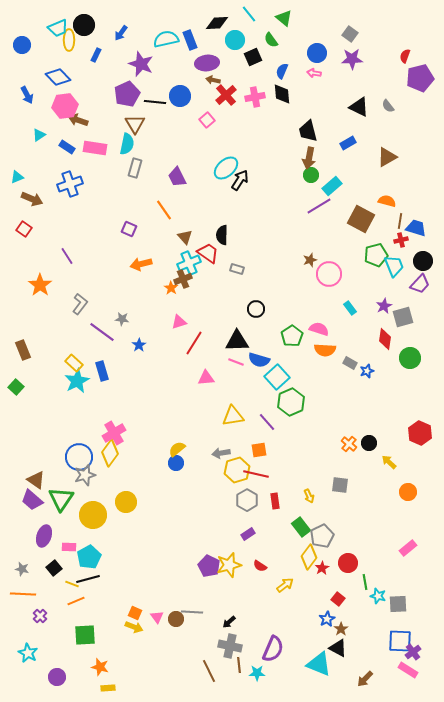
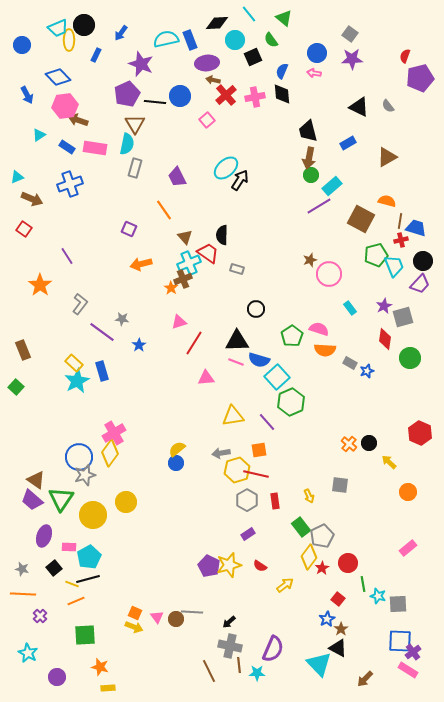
green line at (365, 582): moved 2 px left, 2 px down
cyan triangle at (319, 664): rotated 24 degrees clockwise
